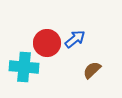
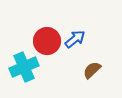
red circle: moved 2 px up
cyan cross: rotated 28 degrees counterclockwise
